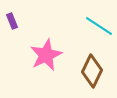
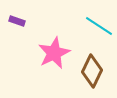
purple rectangle: moved 5 px right; rotated 49 degrees counterclockwise
pink star: moved 8 px right, 2 px up
